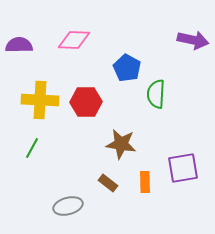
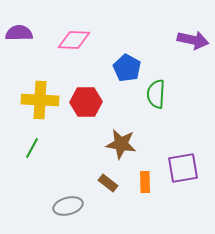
purple semicircle: moved 12 px up
